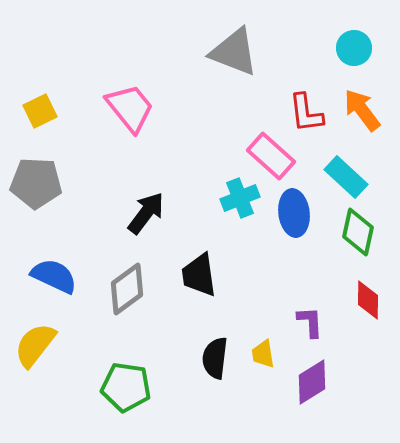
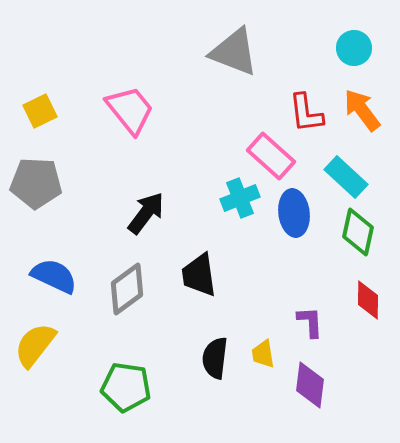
pink trapezoid: moved 2 px down
purple diamond: moved 2 px left, 3 px down; rotated 51 degrees counterclockwise
